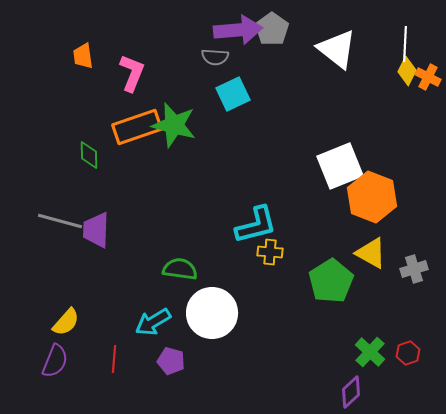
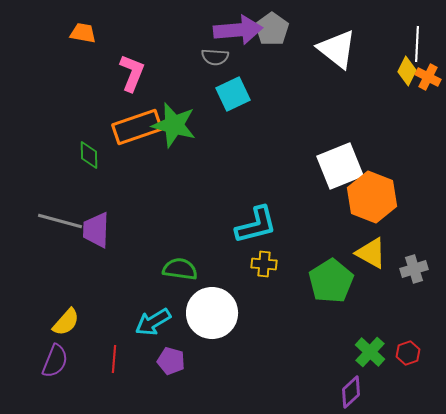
white line: moved 12 px right
orange trapezoid: moved 23 px up; rotated 108 degrees clockwise
yellow cross: moved 6 px left, 12 px down
